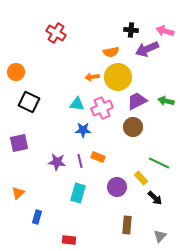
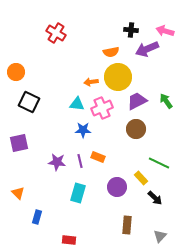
orange arrow: moved 1 px left, 5 px down
green arrow: rotated 42 degrees clockwise
brown circle: moved 3 px right, 2 px down
orange triangle: rotated 32 degrees counterclockwise
